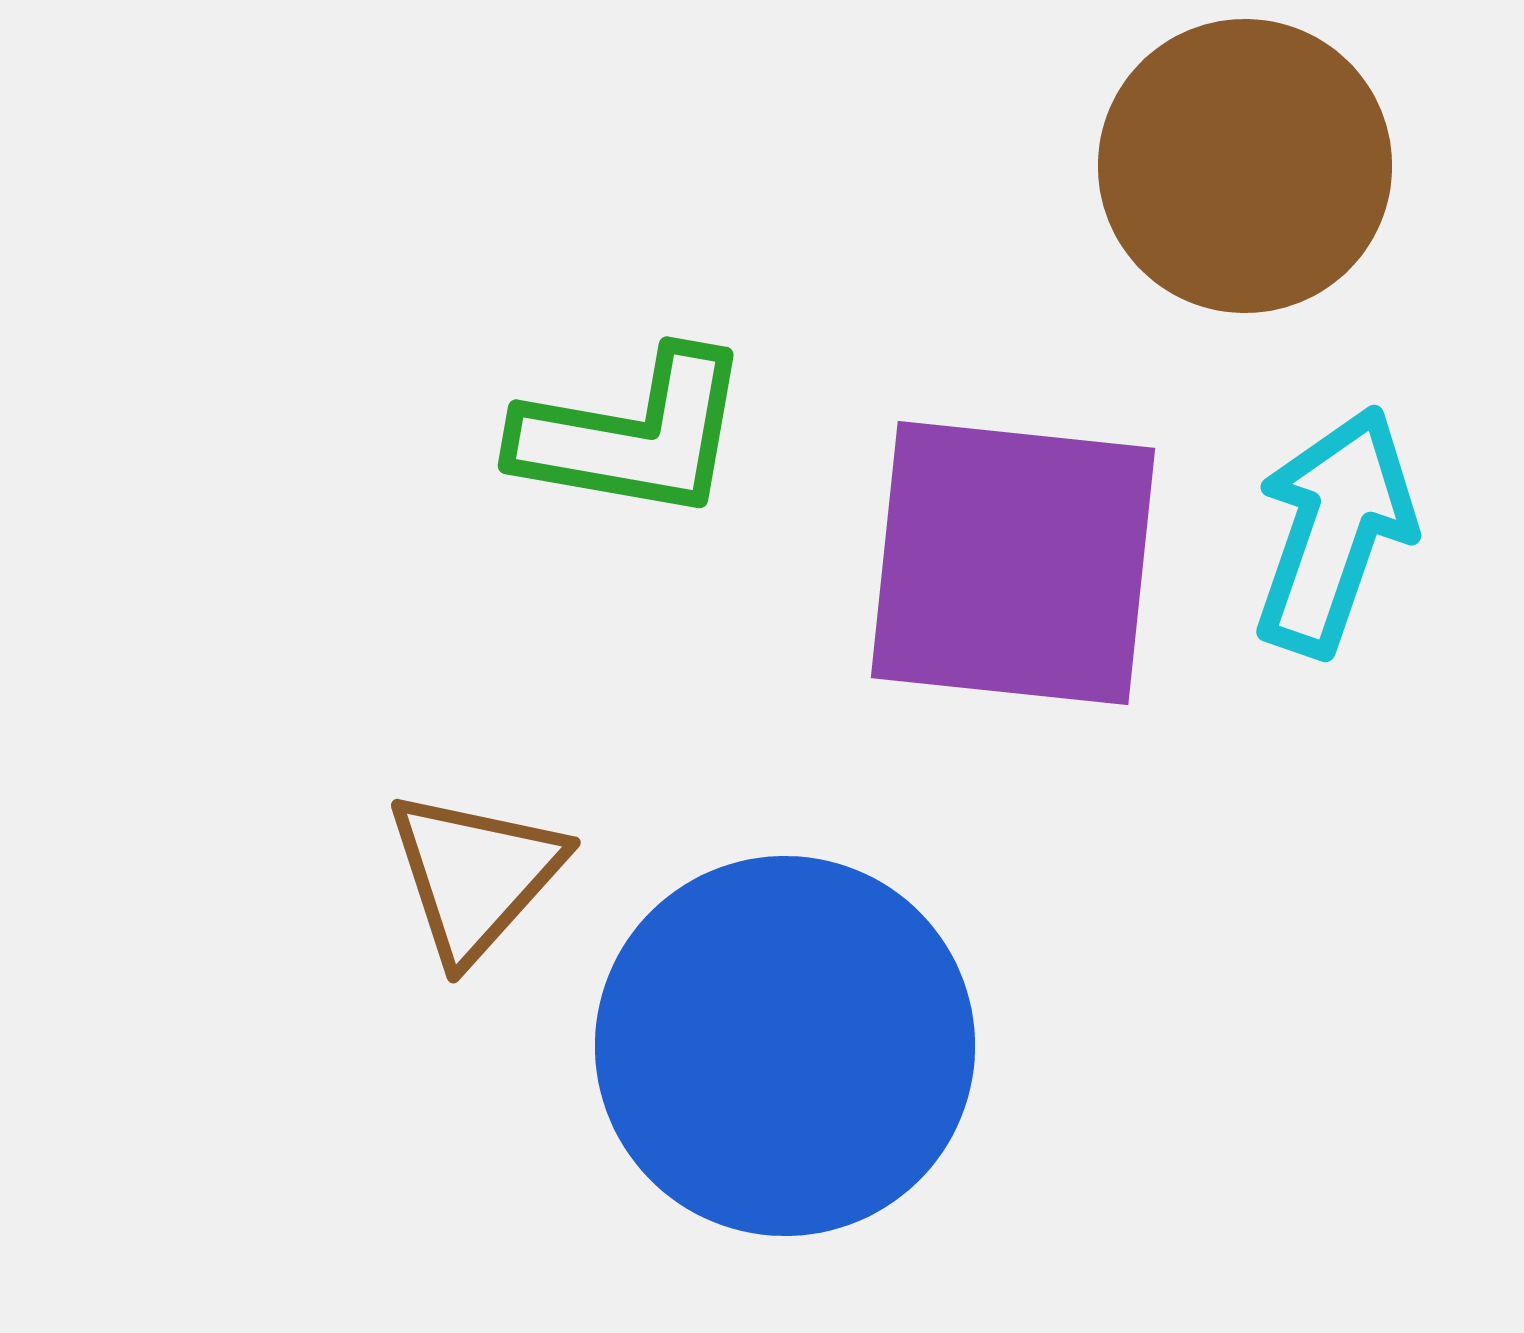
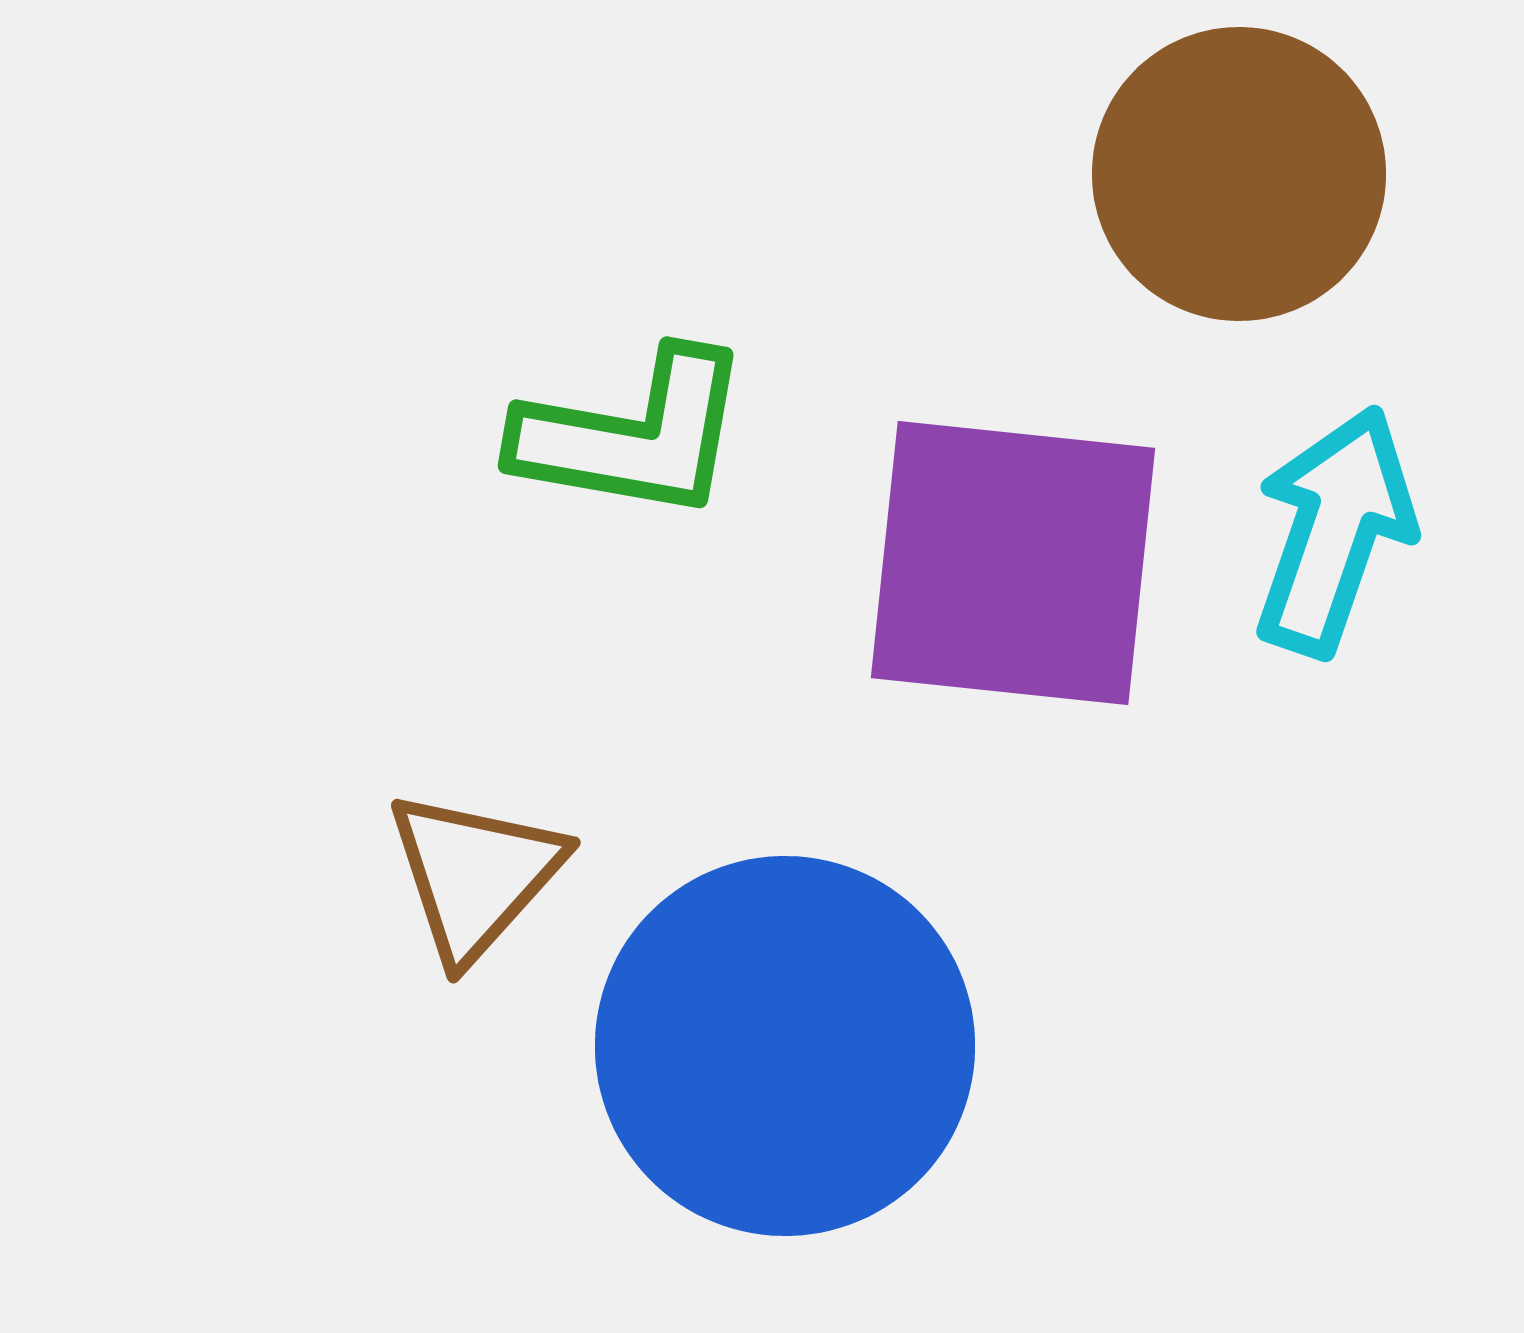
brown circle: moved 6 px left, 8 px down
